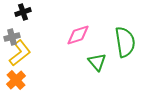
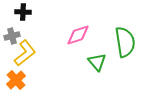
black cross: rotated 21 degrees clockwise
gray cross: moved 1 px up
yellow L-shape: moved 5 px right
